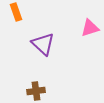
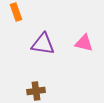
pink triangle: moved 6 px left, 15 px down; rotated 30 degrees clockwise
purple triangle: rotated 35 degrees counterclockwise
